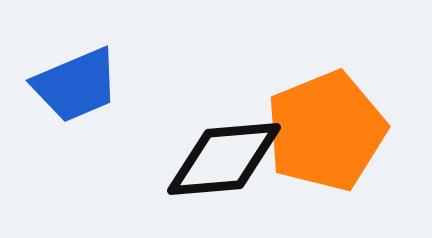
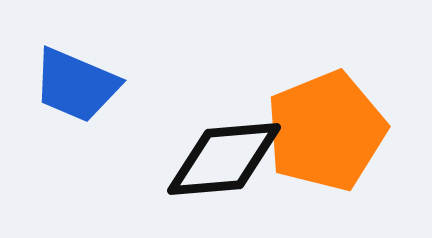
blue trapezoid: rotated 46 degrees clockwise
